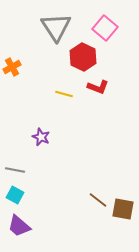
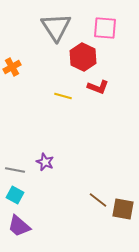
pink square: rotated 35 degrees counterclockwise
yellow line: moved 1 px left, 2 px down
purple star: moved 4 px right, 25 px down
